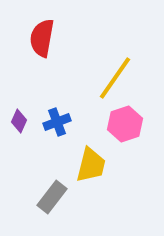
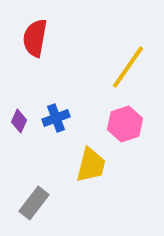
red semicircle: moved 7 px left
yellow line: moved 13 px right, 11 px up
blue cross: moved 1 px left, 4 px up
gray rectangle: moved 18 px left, 6 px down
